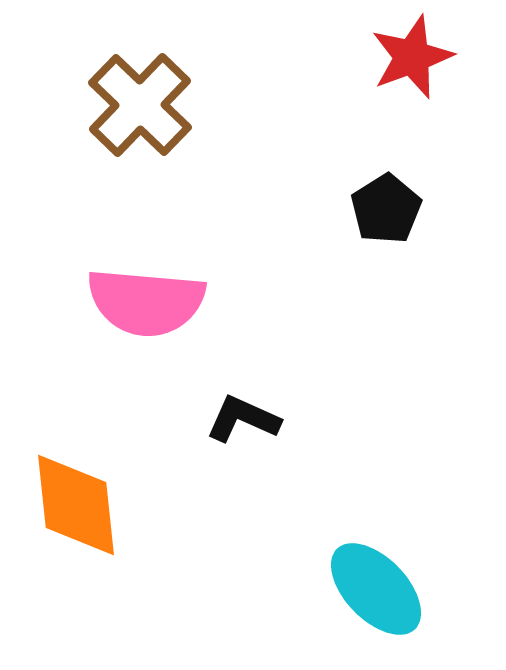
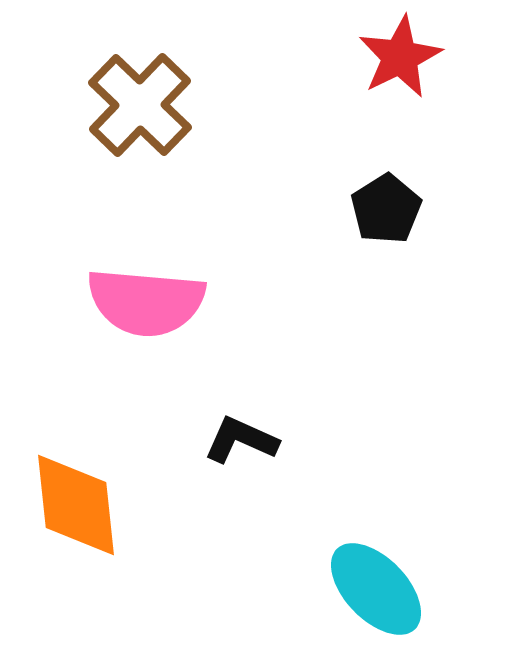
red star: moved 12 px left; rotated 6 degrees counterclockwise
black L-shape: moved 2 px left, 21 px down
